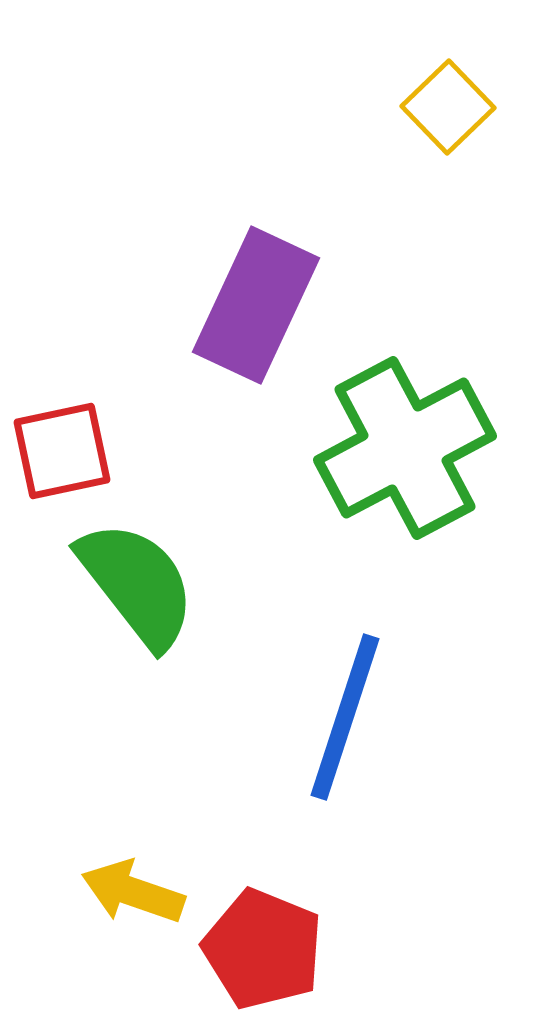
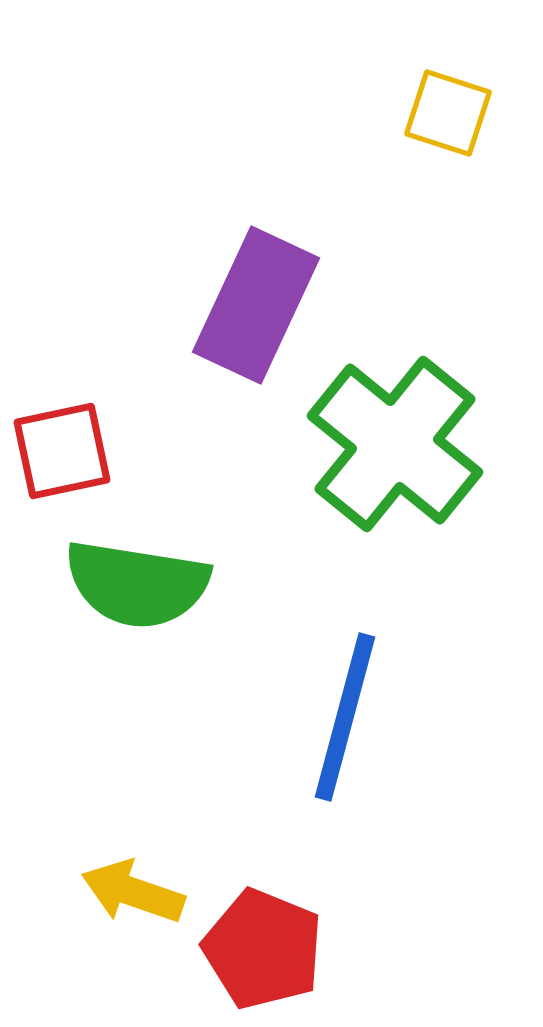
yellow square: moved 6 px down; rotated 28 degrees counterclockwise
green cross: moved 10 px left, 4 px up; rotated 23 degrees counterclockwise
green semicircle: rotated 137 degrees clockwise
blue line: rotated 3 degrees counterclockwise
